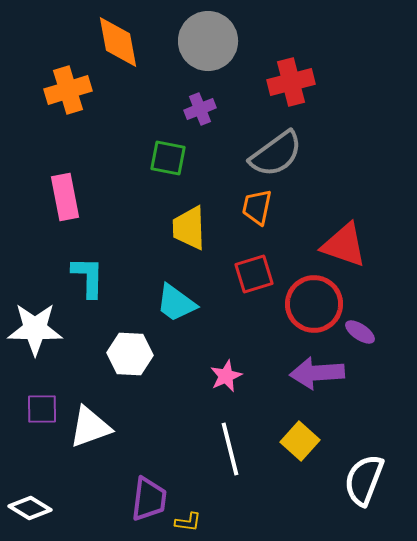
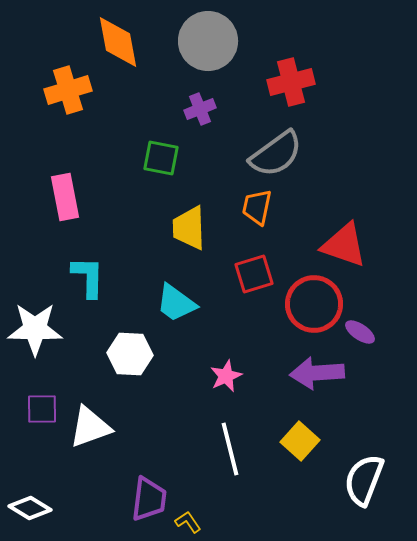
green square: moved 7 px left
yellow L-shape: rotated 132 degrees counterclockwise
